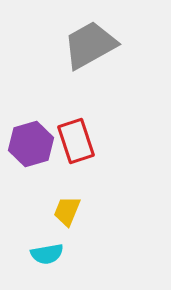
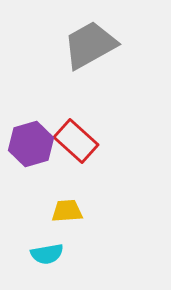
red rectangle: rotated 30 degrees counterclockwise
yellow trapezoid: rotated 64 degrees clockwise
